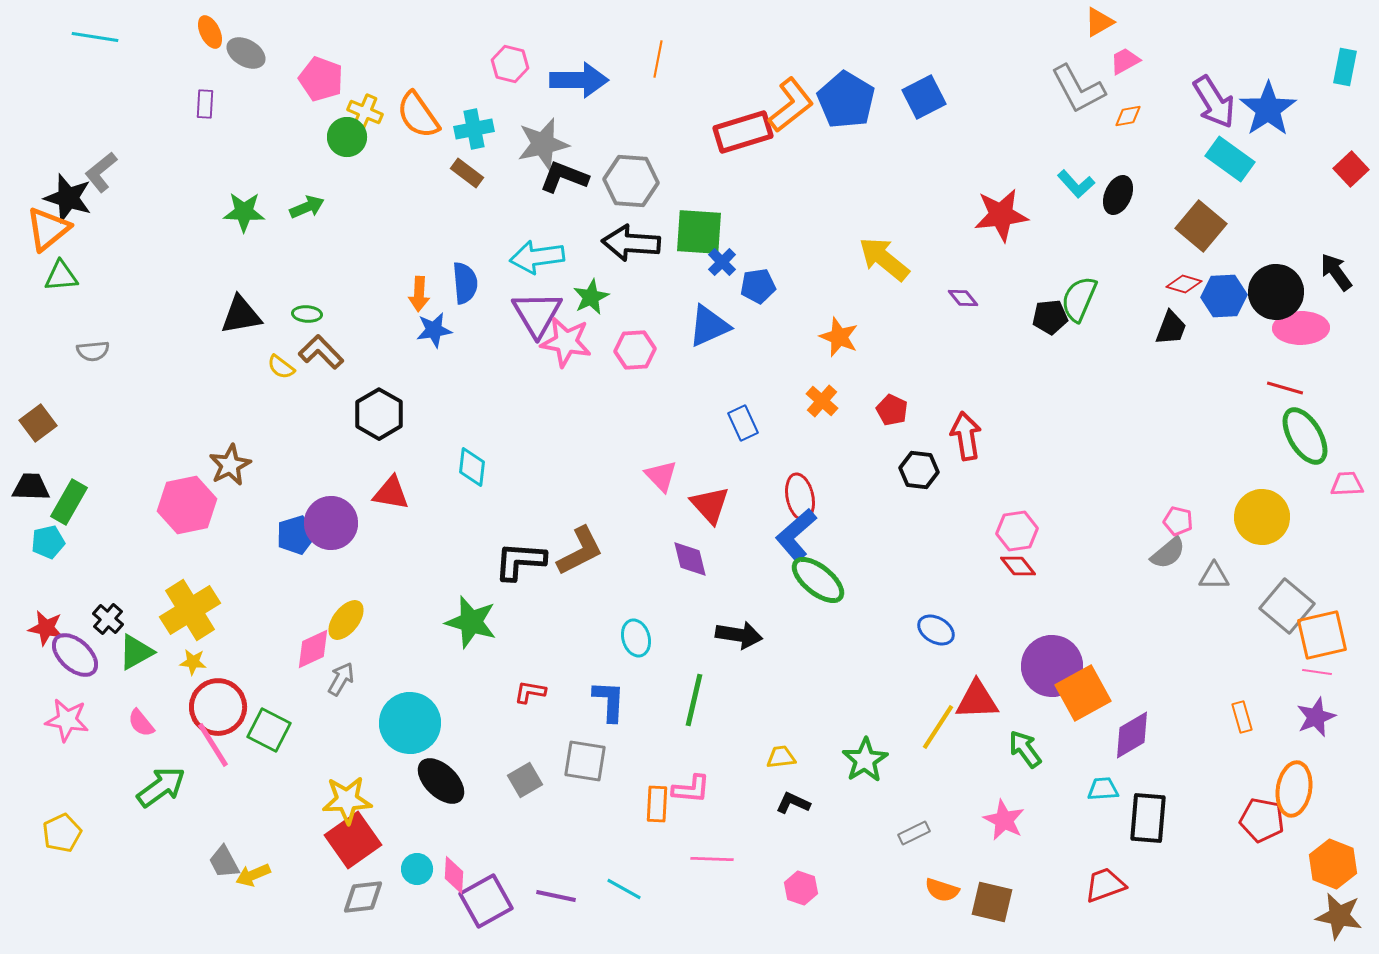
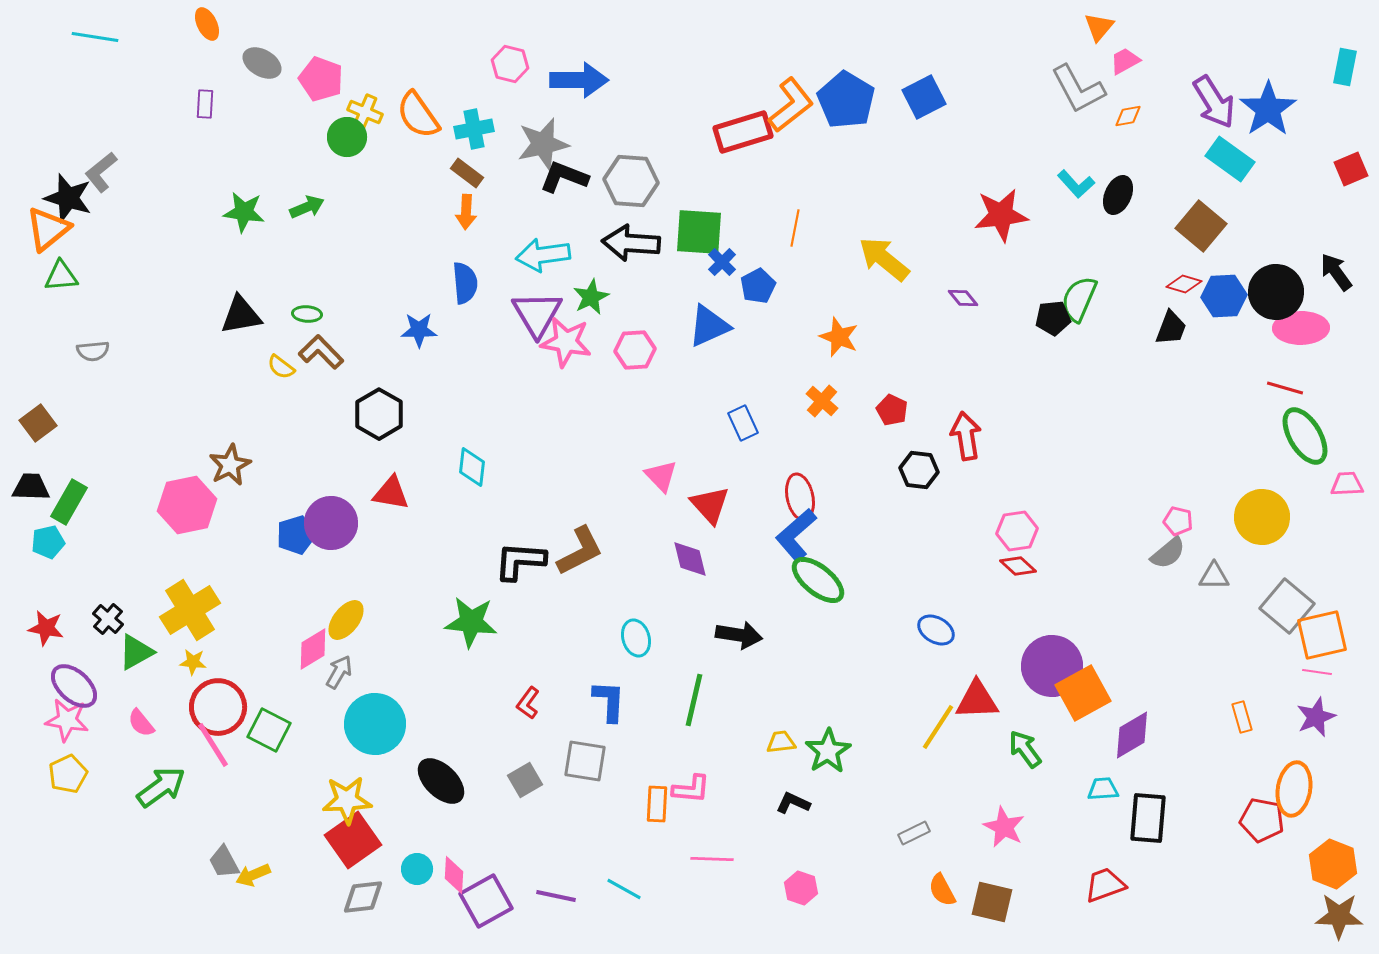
orange triangle at (1099, 22): moved 5 px down; rotated 20 degrees counterclockwise
orange ellipse at (210, 32): moved 3 px left, 8 px up
gray ellipse at (246, 53): moved 16 px right, 10 px down
orange line at (658, 59): moved 137 px right, 169 px down
red square at (1351, 169): rotated 20 degrees clockwise
green star at (244, 212): rotated 6 degrees clockwise
cyan arrow at (537, 257): moved 6 px right, 2 px up
blue pentagon at (758, 286): rotated 20 degrees counterclockwise
orange arrow at (419, 294): moved 47 px right, 82 px up
black pentagon at (1050, 317): moved 3 px right, 1 px down
blue star at (434, 330): moved 15 px left; rotated 9 degrees clockwise
red diamond at (1018, 566): rotated 9 degrees counterclockwise
green star at (471, 622): rotated 10 degrees counterclockwise
pink diamond at (313, 649): rotated 6 degrees counterclockwise
purple ellipse at (75, 655): moved 1 px left, 31 px down
gray arrow at (341, 679): moved 2 px left, 7 px up
red L-shape at (530, 692): moved 2 px left, 11 px down; rotated 64 degrees counterclockwise
cyan circle at (410, 723): moved 35 px left, 1 px down
yellow trapezoid at (781, 757): moved 15 px up
green star at (865, 760): moved 37 px left, 9 px up
pink star at (1004, 820): moved 7 px down
yellow pentagon at (62, 833): moved 6 px right, 59 px up
orange semicircle at (942, 890): rotated 44 degrees clockwise
brown star at (1339, 916): rotated 9 degrees counterclockwise
